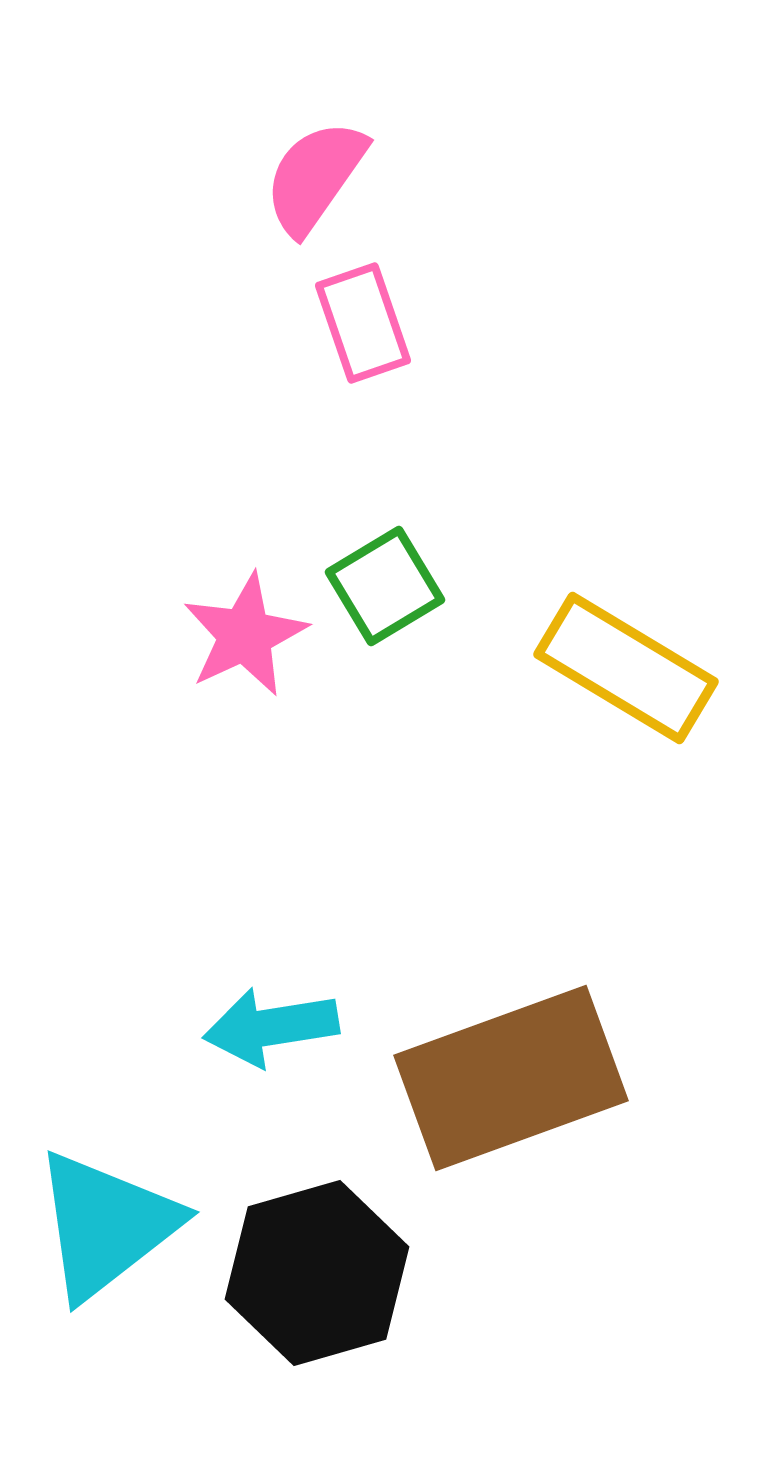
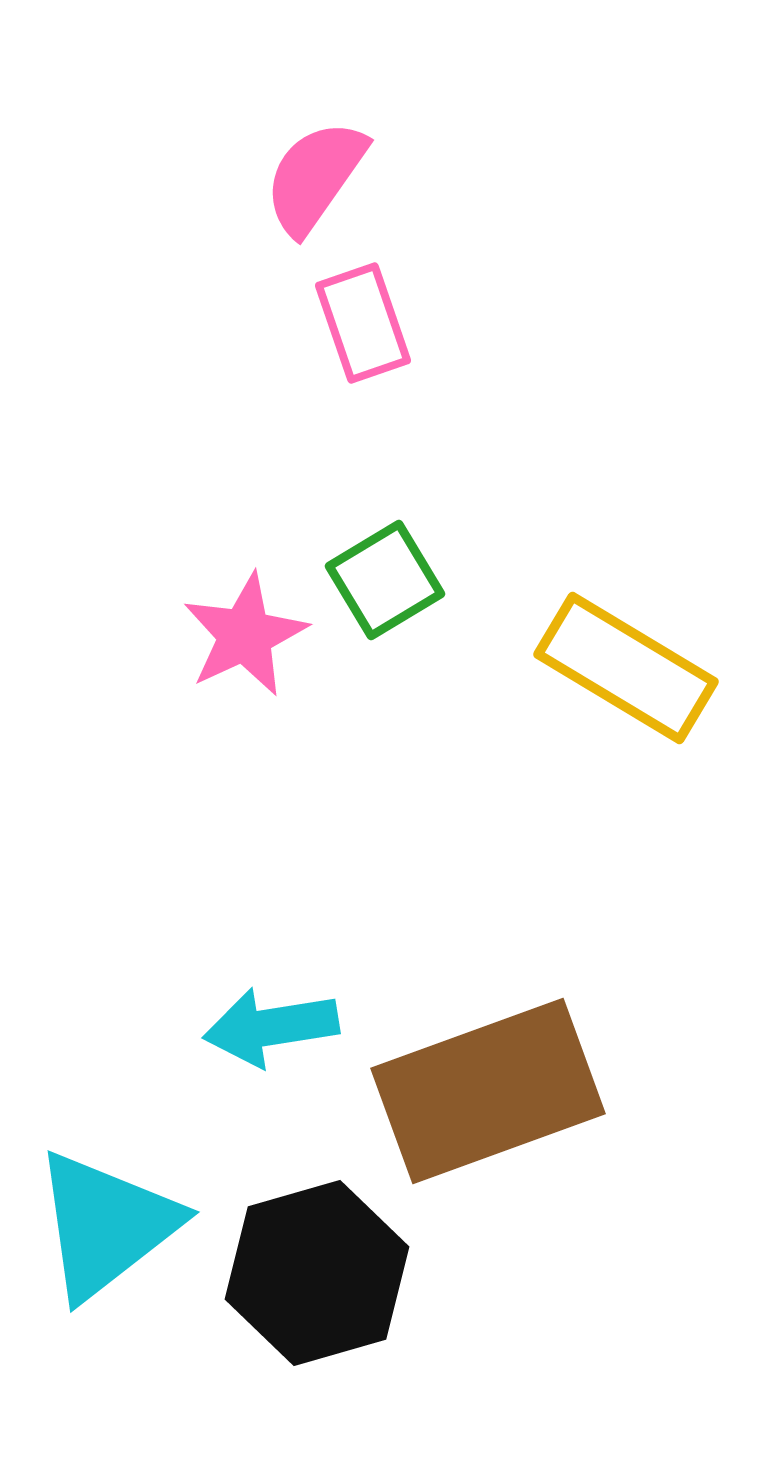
green square: moved 6 px up
brown rectangle: moved 23 px left, 13 px down
